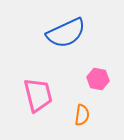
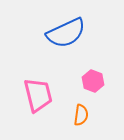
pink hexagon: moved 5 px left, 2 px down; rotated 10 degrees clockwise
orange semicircle: moved 1 px left
